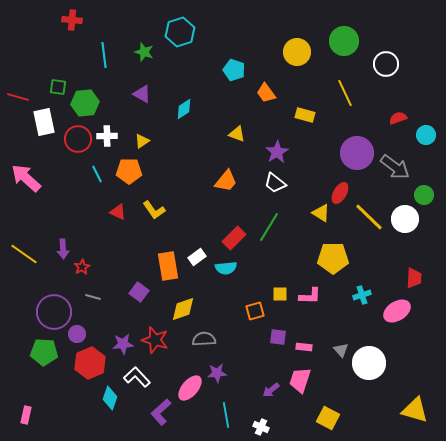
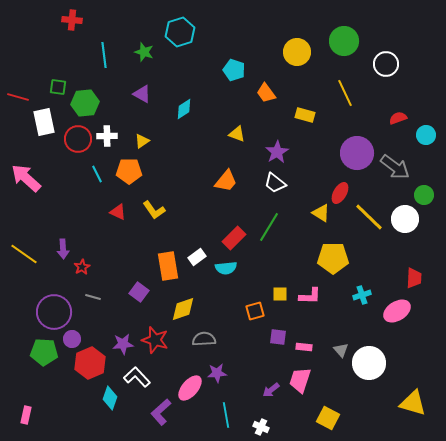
purple circle at (77, 334): moved 5 px left, 5 px down
yellow triangle at (415, 410): moved 2 px left, 7 px up
